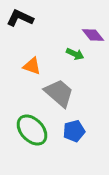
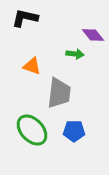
black L-shape: moved 5 px right; rotated 12 degrees counterclockwise
green arrow: rotated 18 degrees counterclockwise
gray trapezoid: rotated 56 degrees clockwise
blue pentagon: rotated 15 degrees clockwise
